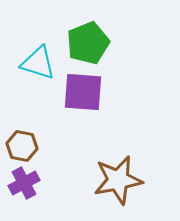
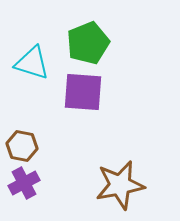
cyan triangle: moved 6 px left
brown star: moved 2 px right, 5 px down
